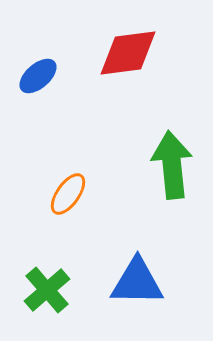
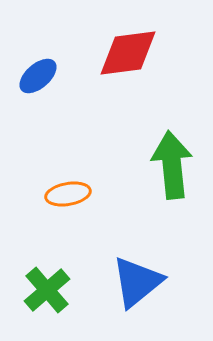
orange ellipse: rotated 45 degrees clockwise
blue triangle: rotated 40 degrees counterclockwise
